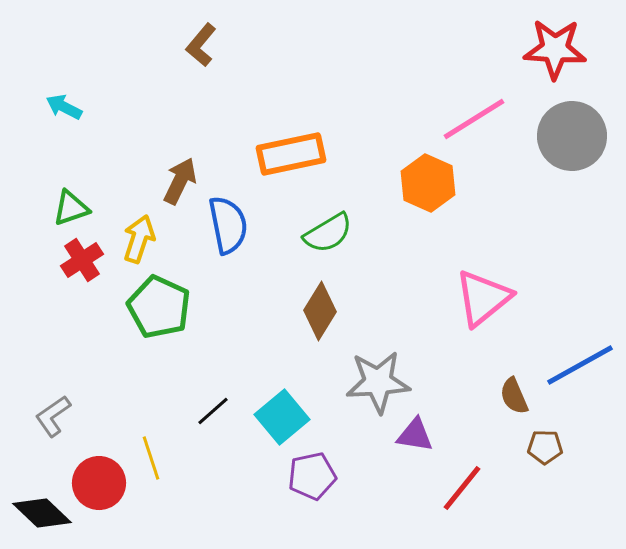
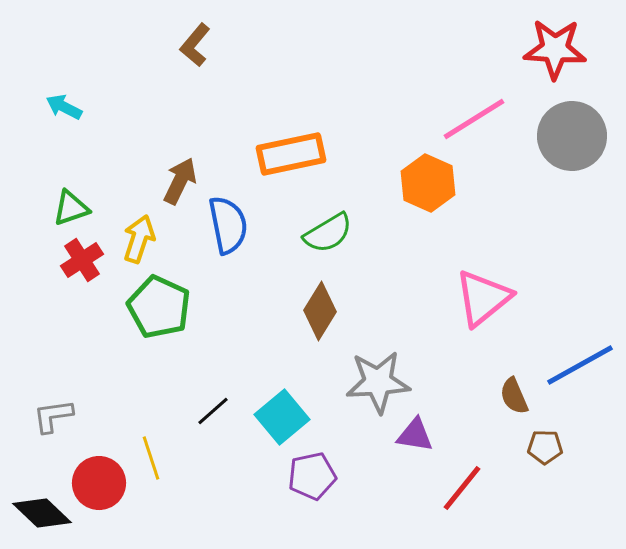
brown L-shape: moved 6 px left
gray L-shape: rotated 27 degrees clockwise
